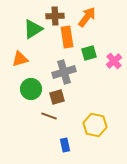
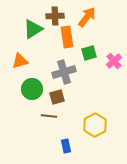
orange triangle: moved 2 px down
green circle: moved 1 px right
brown line: rotated 14 degrees counterclockwise
yellow hexagon: rotated 20 degrees clockwise
blue rectangle: moved 1 px right, 1 px down
